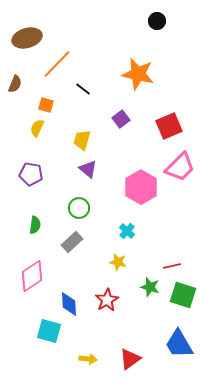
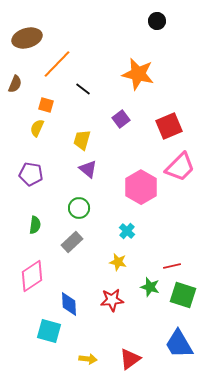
red star: moved 5 px right; rotated 25 degrees clockwise
